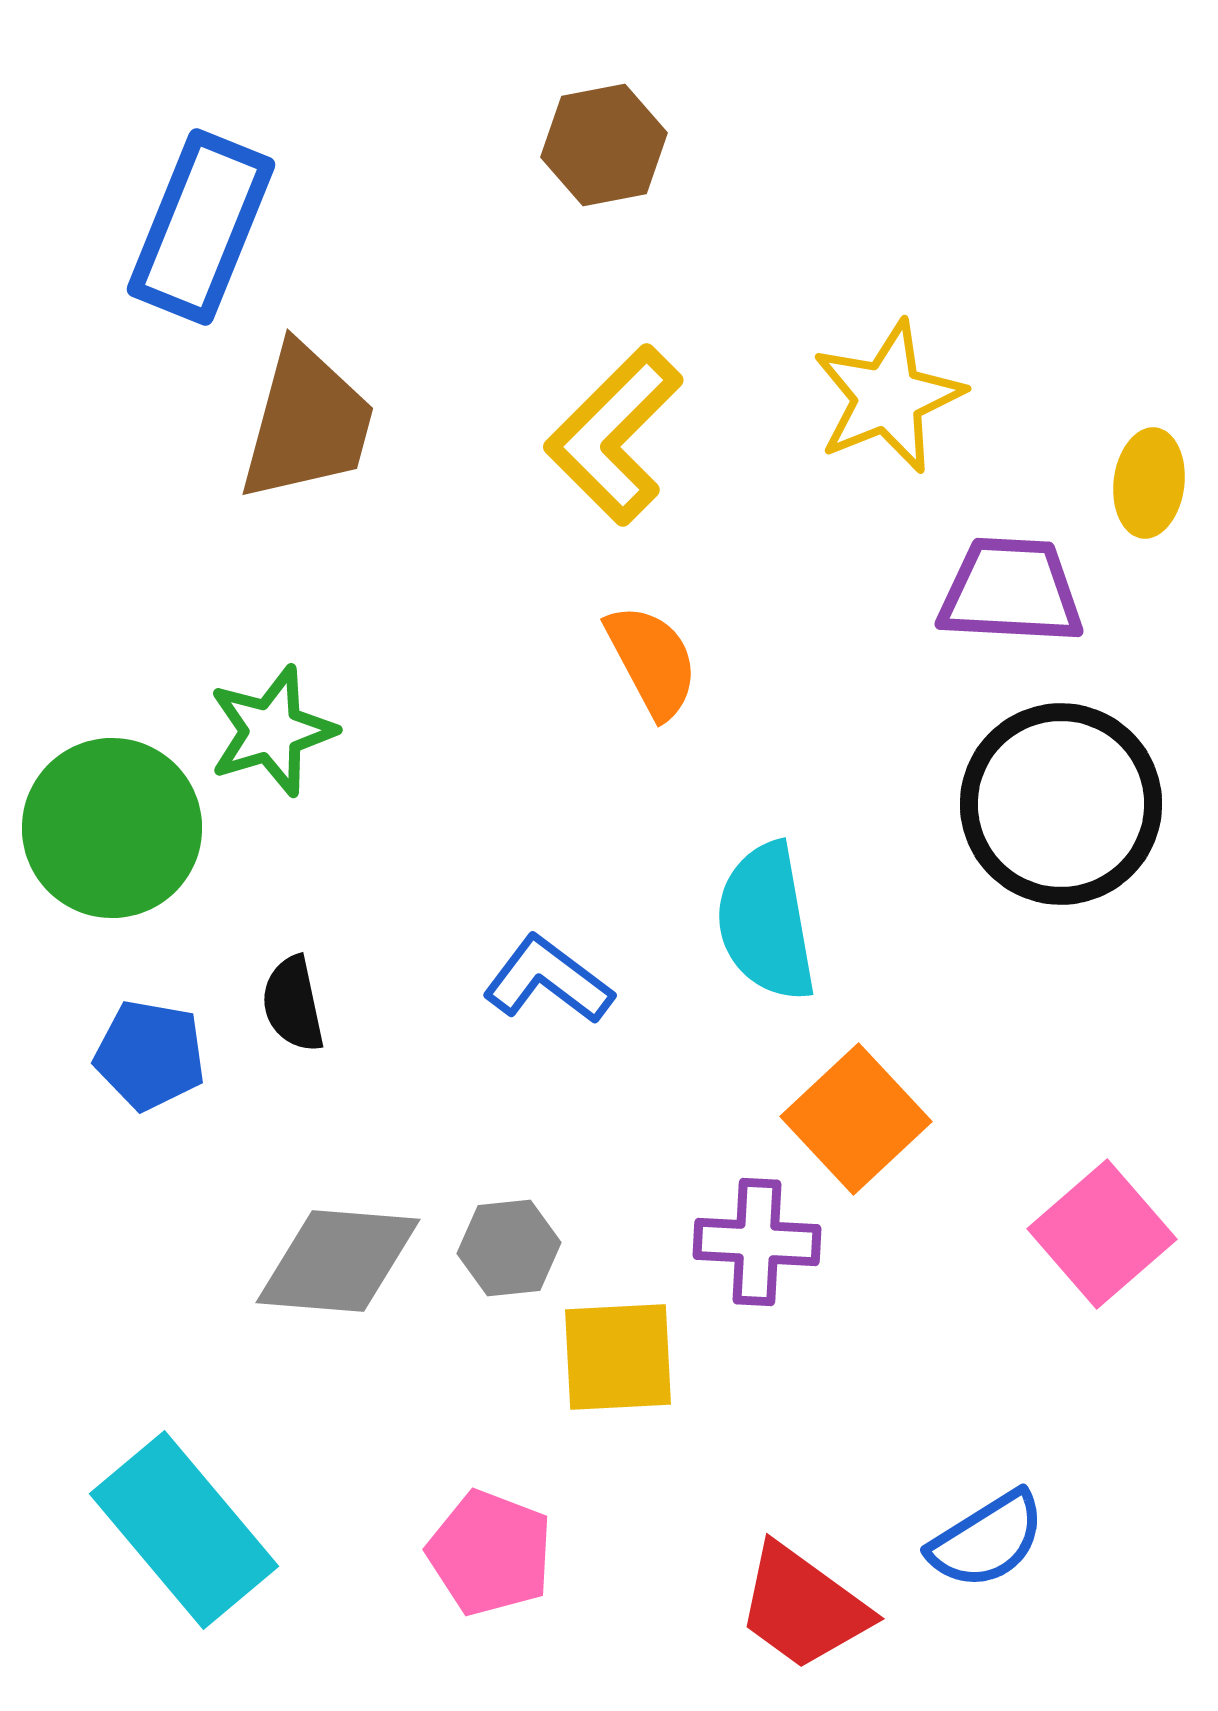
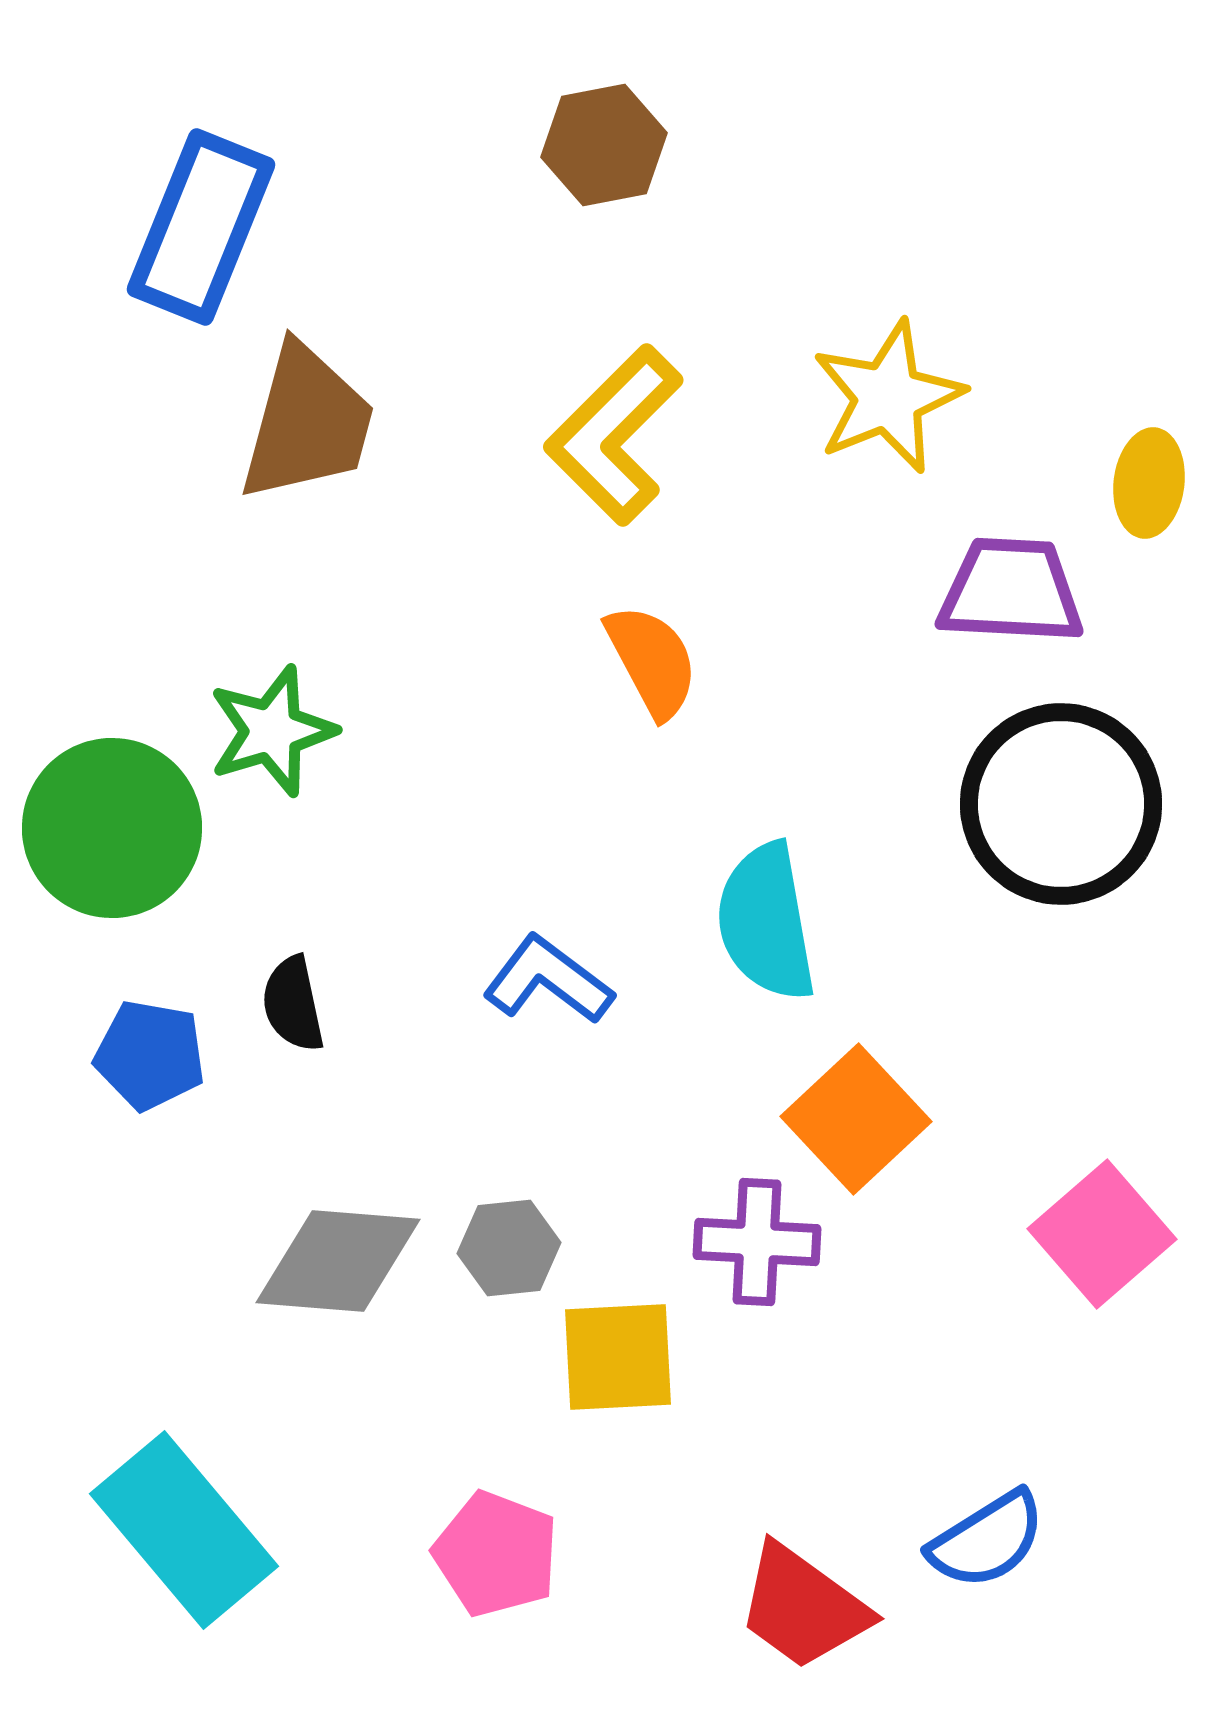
pink pentagon: moved 6 px right, 1 px down
